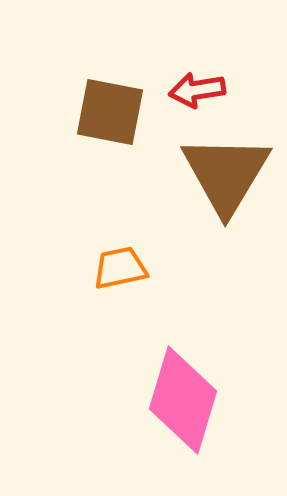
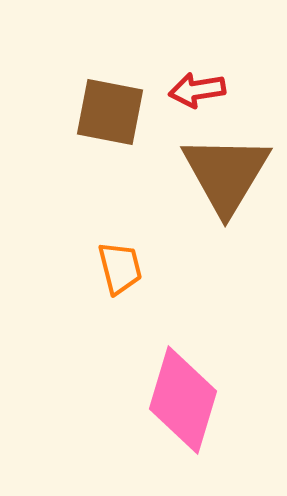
orange trapezoid: rotated 88 degrees clockwise
